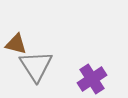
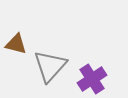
gray triangle: moved 14 px right; rotated 15 degrees clockwise
